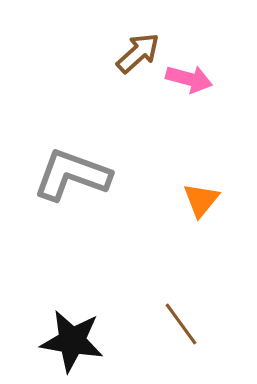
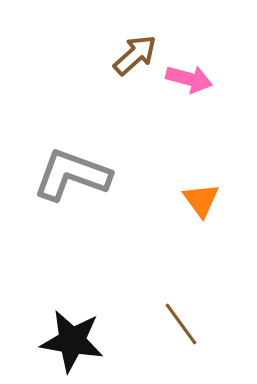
brown arrow: moved 3 px left, 2 px down
orange triangle: rotated 15 degrees counterclockwise
